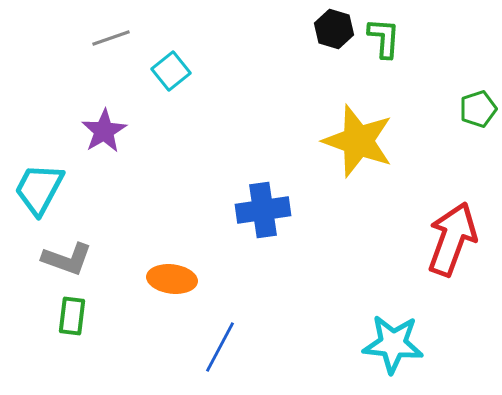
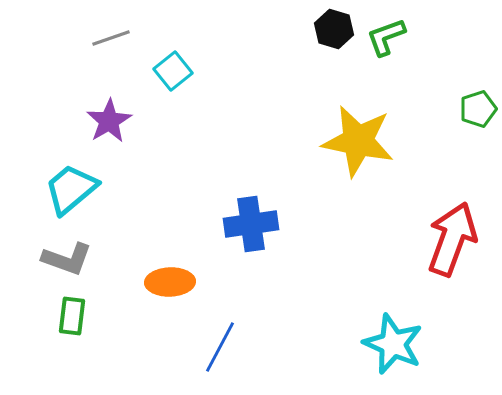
green L-shape: moved 2 px right, 1 px up; rotated 114 degrees counterclockwise
cyan square: moved 2 px right
purple star: moved 5 px right, 10 px up
yellow star: rotated 8 degrees counterclockwise
cyan trapezoid: moved 32 px right; rotated 22 degrees clockwise
blue cross: moved 12 px left, 14 px down
orange ellipse: moved 2 px left, 3 px down; rotated 9 degrees counterclockwise
cyan star: rotated 18 degrees clockwise
